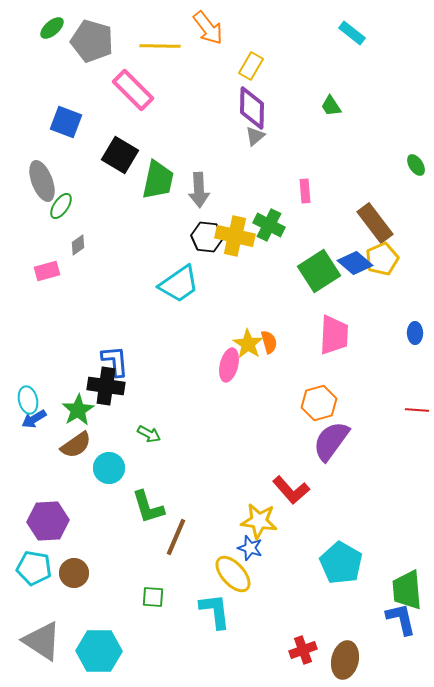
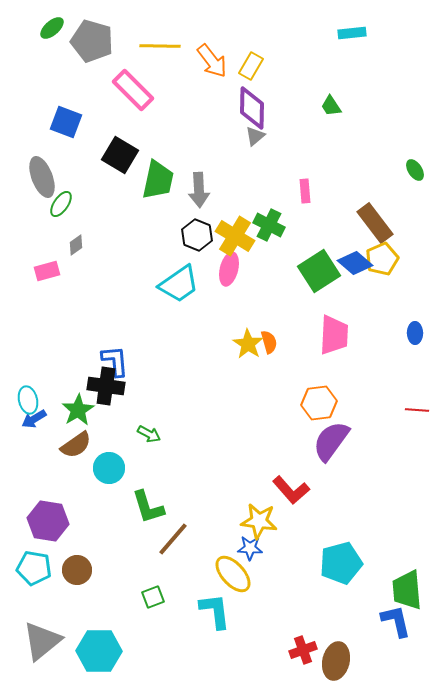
orange arrow at (208, 28): moved 4 px right, 33 px down
cyan rectangle at (352, 33): rotated 44 degrees counterclockwise
green ellipse at (416, 165): moved 1 px left, 5 px down
gray ellipse at (42, 181): moved 4 px up
green ellipse at (61, 206): moved 2 px up
yellow cross at (235, 236): rotated 18 degrees clockwise
black hexagon at (207, 237): moved 10 px left, 2 px up; rotated 16 degrees clockwise
gray diamond at (78, 245): moved 2 px left
pink ellipse at (229, 365): moved 96 px up
orange hexagon at (319, 403): rotated 8 degrees clockwise
purple hexagon at (48, 521): rotated 12 degrees clockwise
brown line at (176, 537): moved 3 px left, 2 px down; rotated 18 degrees clockwise
blue star at (250, 548): rotated 15 degrees counterclockwise
cyan pentagon at (341, 563): rotated 27 degrees clockwise
brown circle at (74, 573): moved 3 px right, 3 px up
green square at (153, 597): rotated 25 degrees counterclockwise
blue L-shape at (401, 619): moved 5 px left, 2 px down
gray triangle at (42, 641): rotated 48 degrees clockwise
brown ellipse at (345, 660): moved 9 px left, 1 px down
